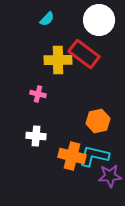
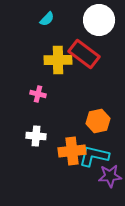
orange cross: moved 5 px up; rotated 20 degrees counterclockwise
